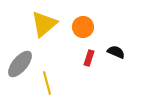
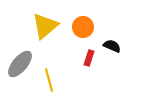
yellow triangle: moved 1 px right, 2 px down
black semicircle: moved 4 px left, 6 px up
yellow line: moved 2 px right, 3 px up
